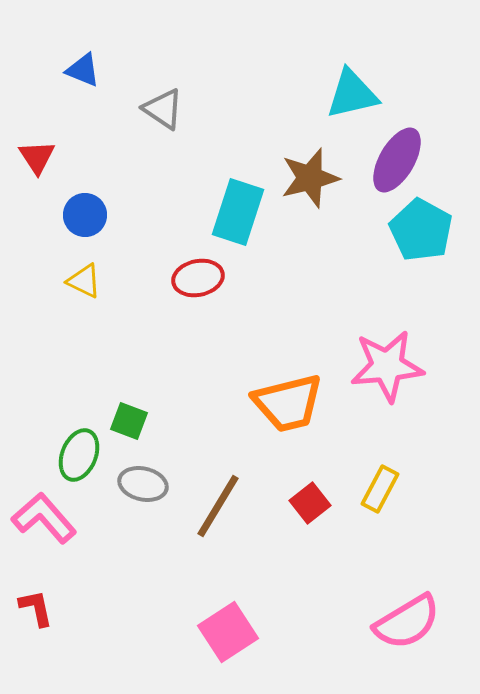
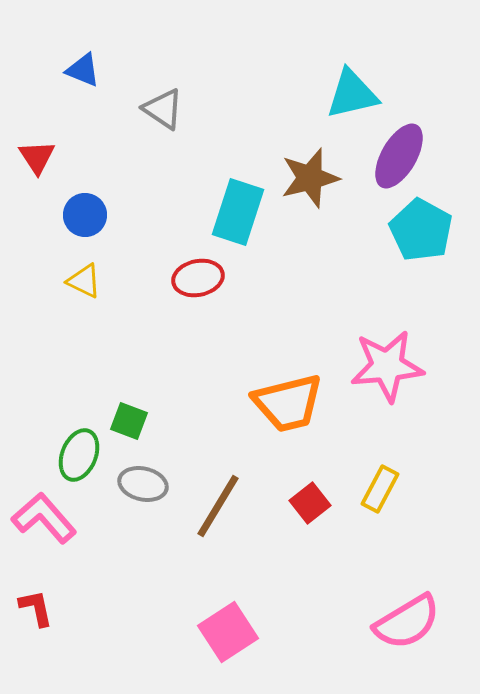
purple ellipse: moved 2 px right, 4 px up
